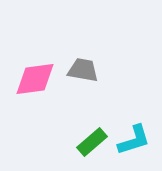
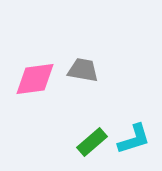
cyan L-shape: moved 1 px up
